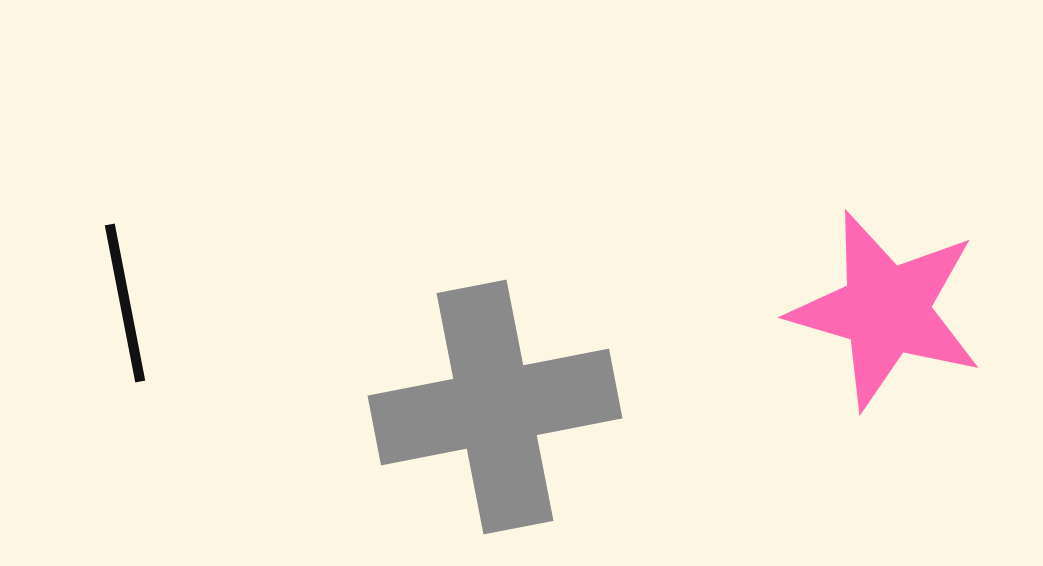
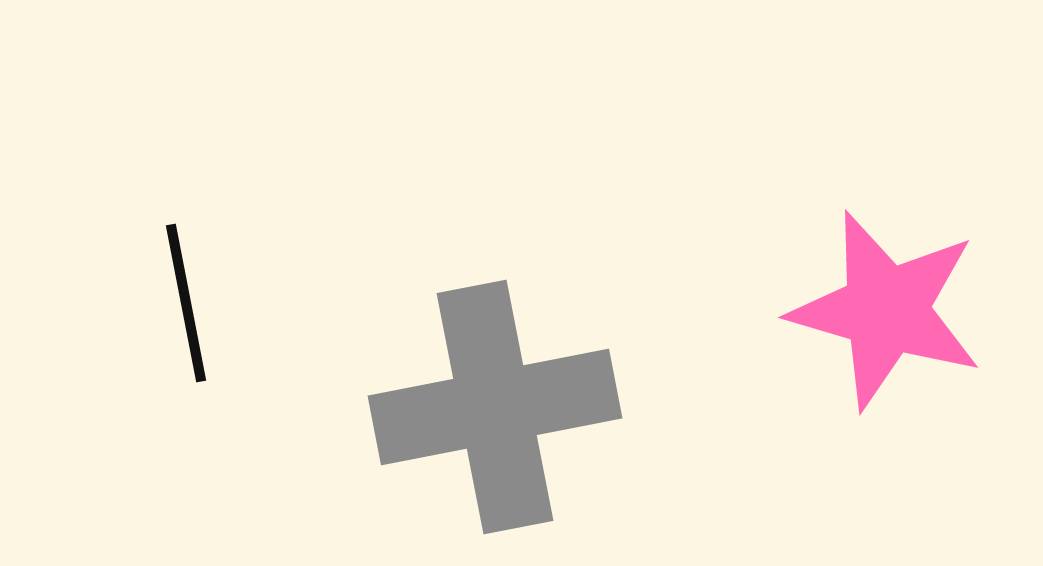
black line: moved 61 px right
